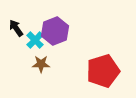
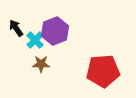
red pentagon: rotated 12 degrees clockwise
